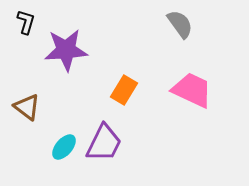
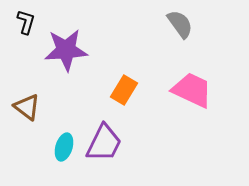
cyan ellipse: rotated 24 degrees counterclockwise
